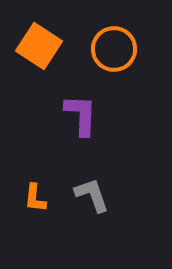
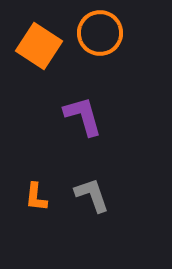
orange circle: moved 14 px left, 16 px up
purple L-shape: moved 2 px right, 1 px down; rotated 18 degrees counterclockwise
orange L-shape: moved 1 px right, 1 px up
